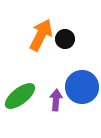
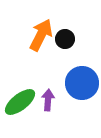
blue circle: moved 4 px up
green ellipse: moved 6 px down
purple arrow: moved 8 px left
